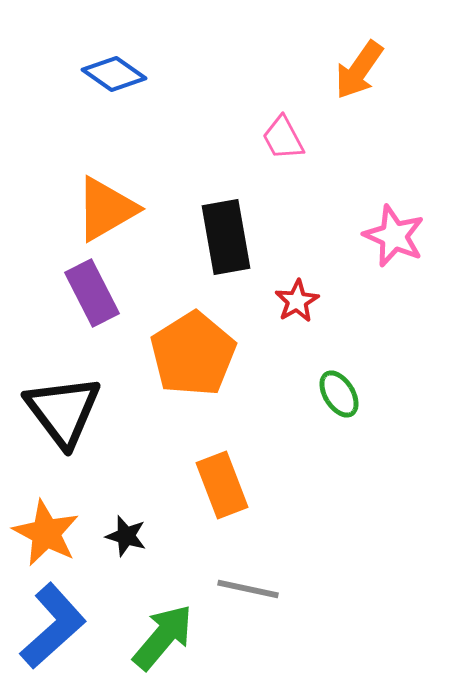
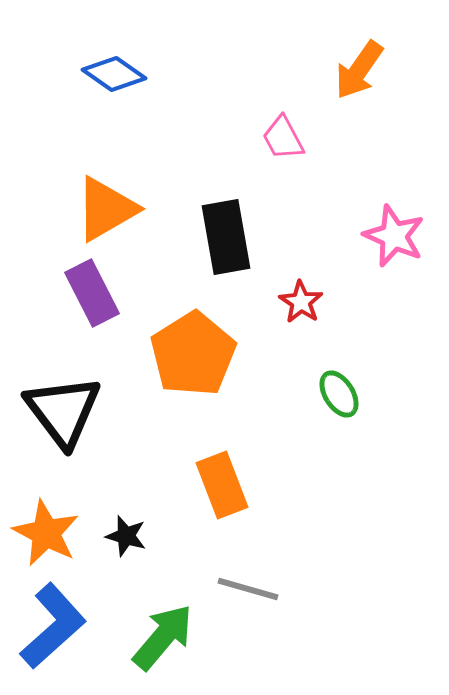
red star: moved 4 px right, 1 px down; rotated 9 degrees counterclockwise
gray line: rotated 4 degrees clockwise
